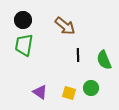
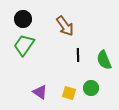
black circle: moved 1 px up
brown arrow: rotated 15 degrees clockwise
green trapezoid: rotated 25 degrees clockwise
